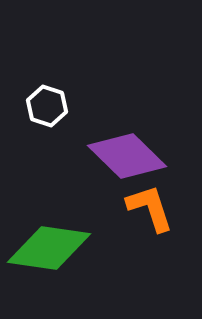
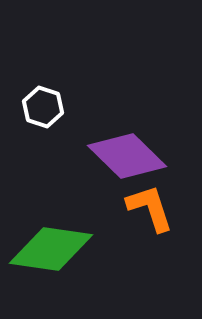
white hexagon: moved 4 px left, 1 px down
green diamond: moved 2 px right, 1 px down
